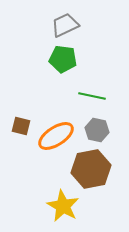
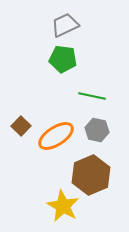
brown square: rotated 30 degrees clockwise
brown hexagon: moved 6 px down; rotated 12 degrees counterclockwise
